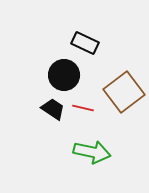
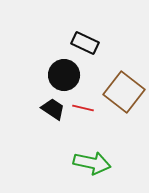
brown square: rotated 15 degrees counterclockwise
green arrow: moved 11 px down
